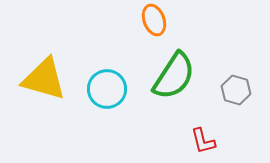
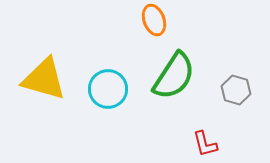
cyan circle: moved 1 px right
red L-shape: moved 2 px right, 3 px down
